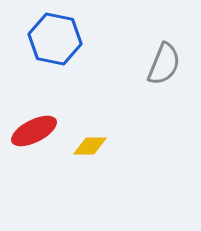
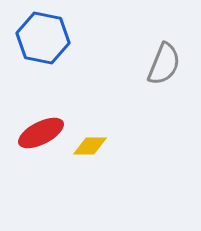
blue hexagon: moved 12 px left, 1 px up
red ellipse: moved 7 px right, 2 px down
